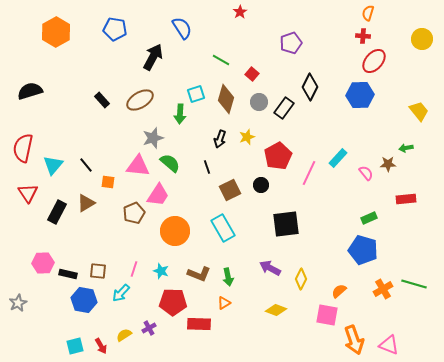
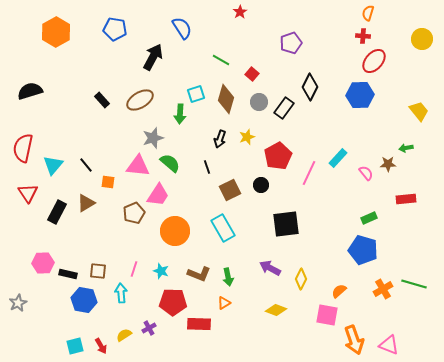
cyan arrow at (121, 293): rotated 132 degrees clockwise
